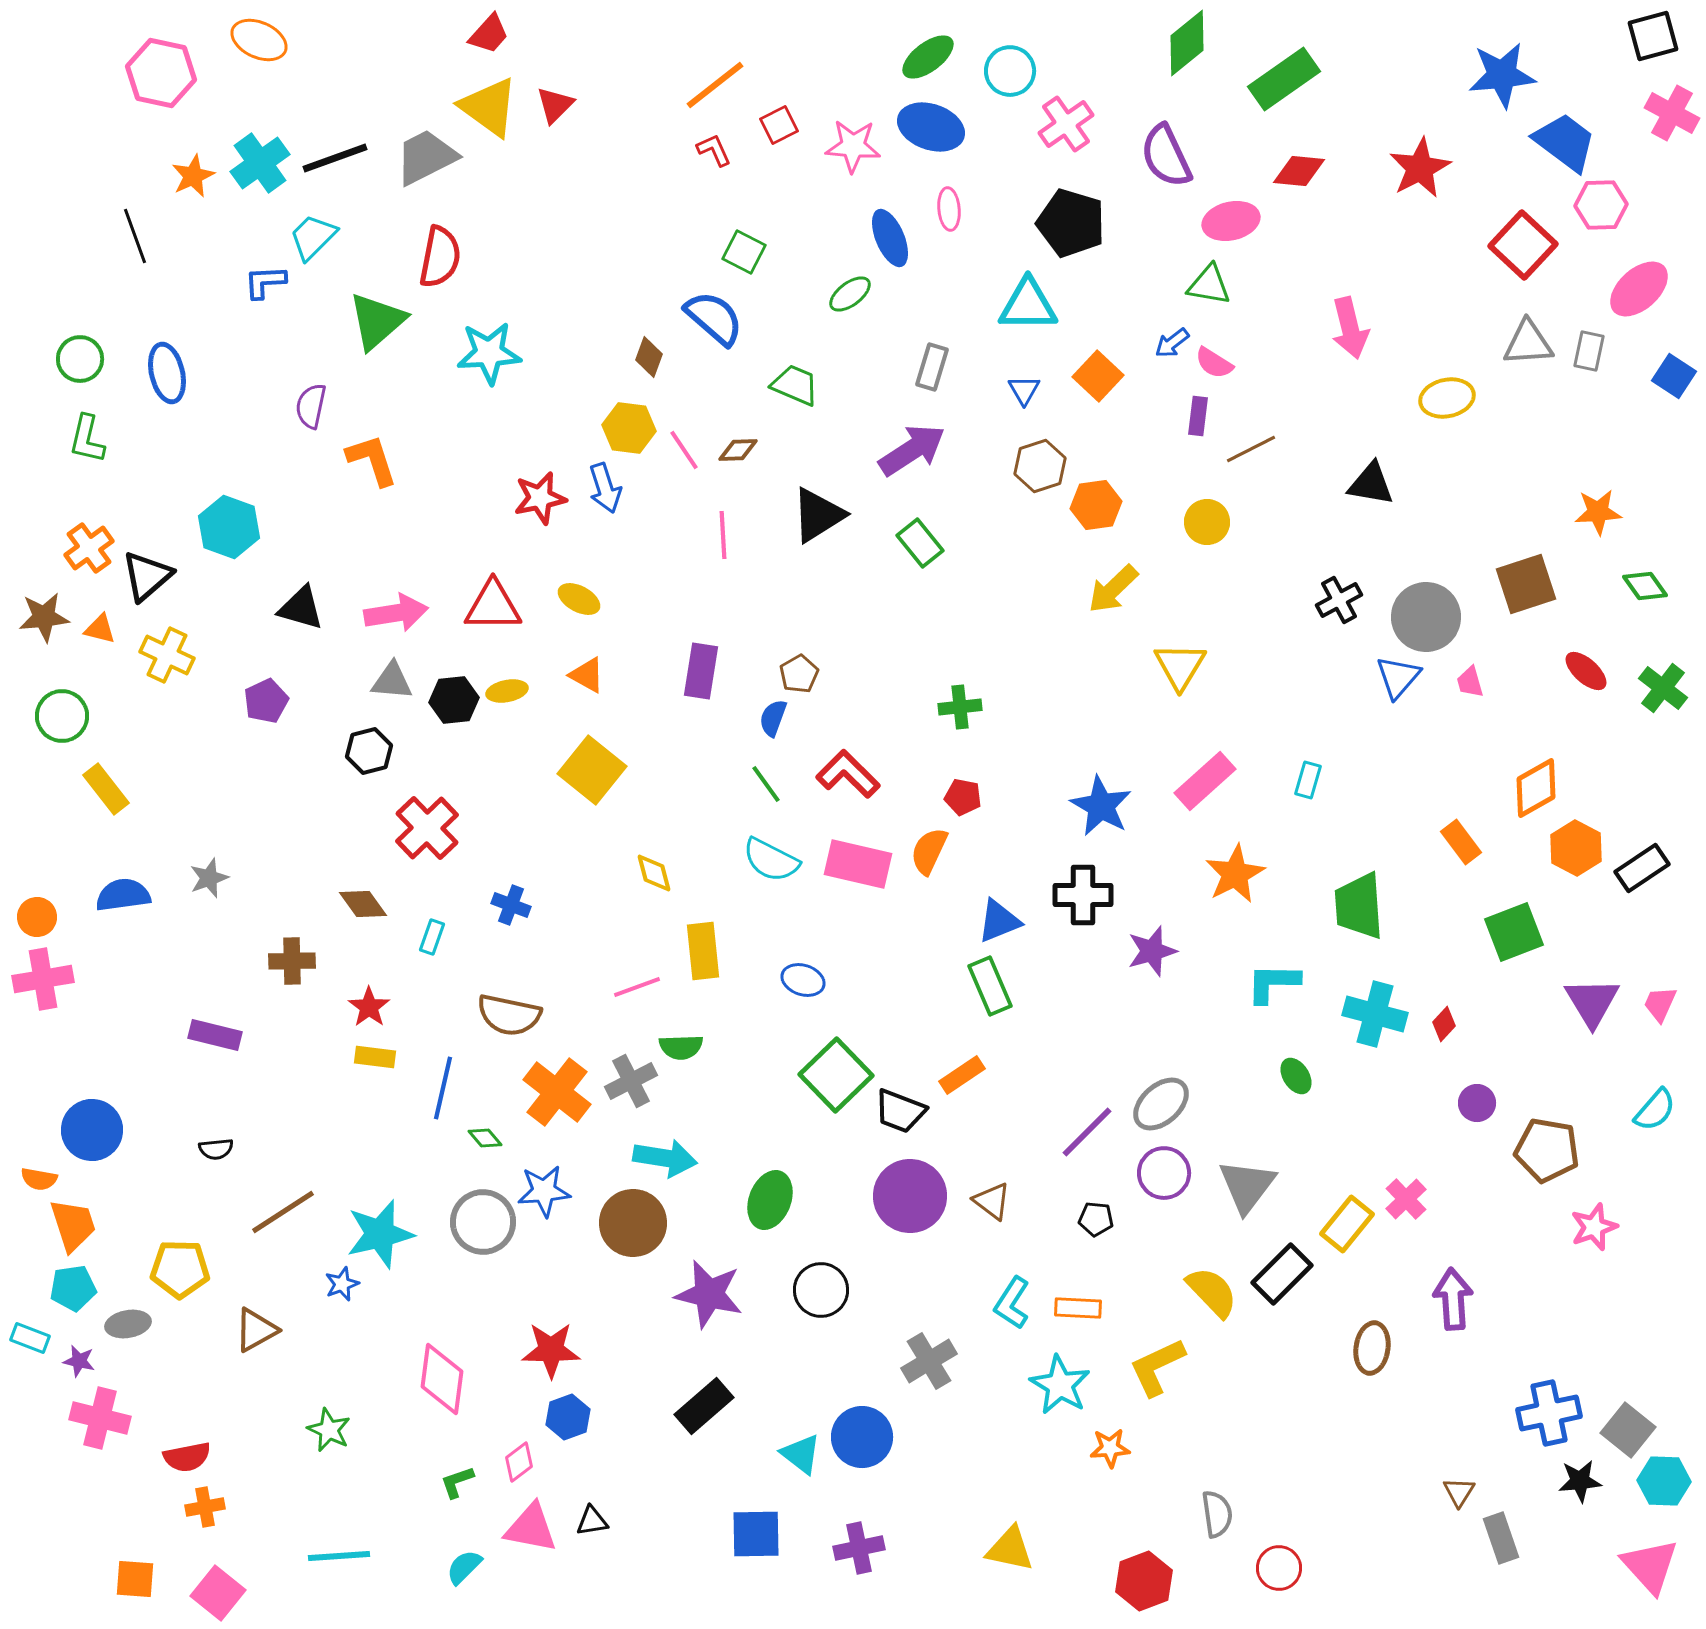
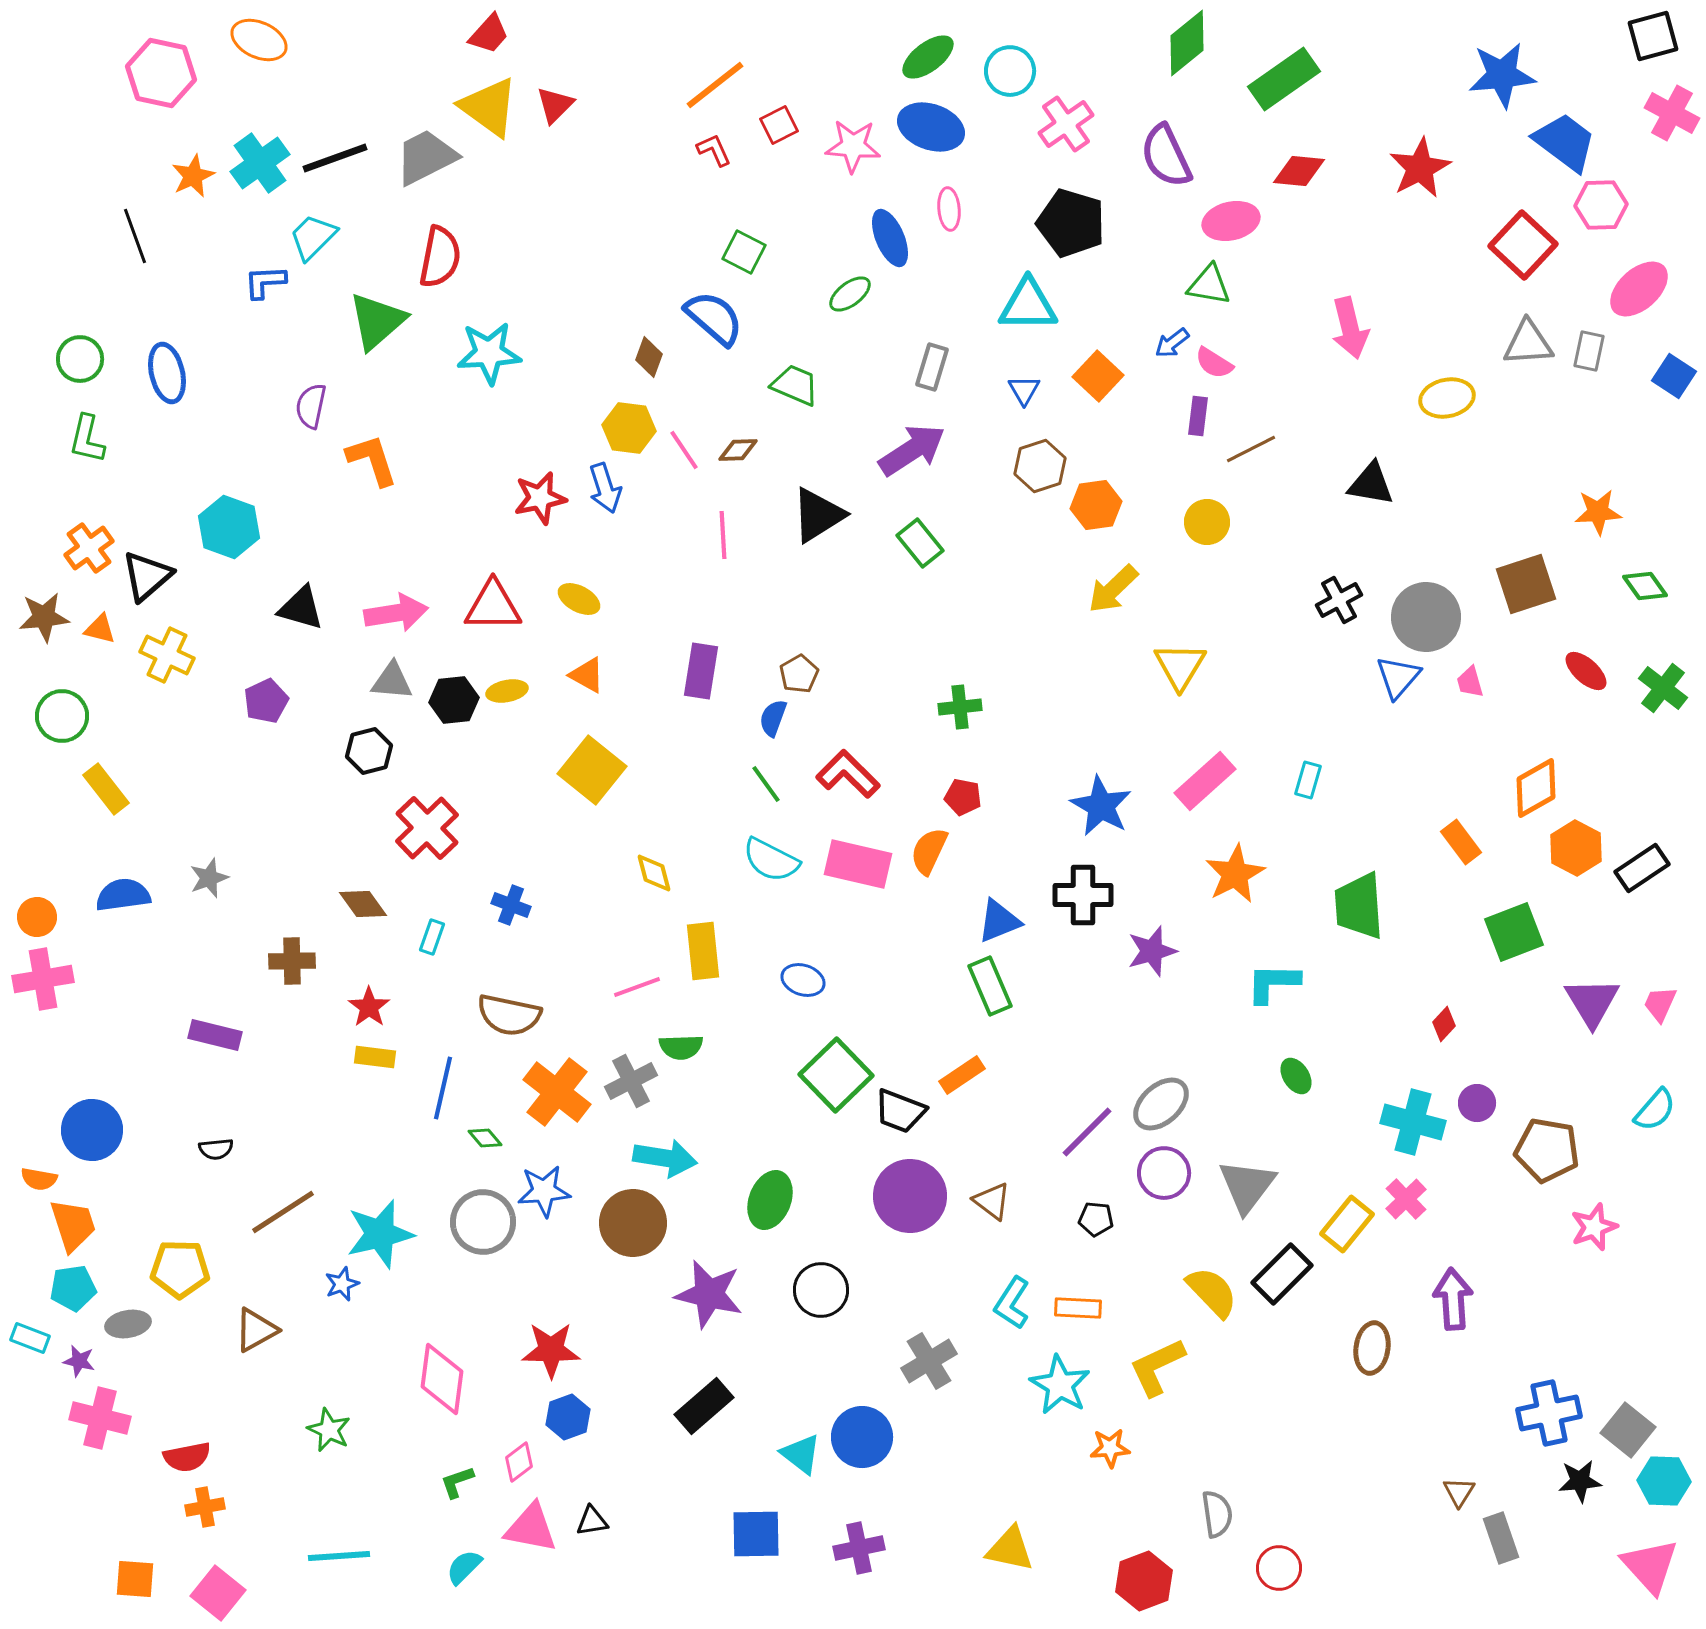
cyan cross at (1375, 1014): moved 38 px right, 108 px down
